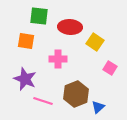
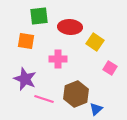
green square: rotated 12 degrees counterclockwise
pink line: moved 1 px right, 2 px up
blue triangle: moved 2 px left, 2 px down
